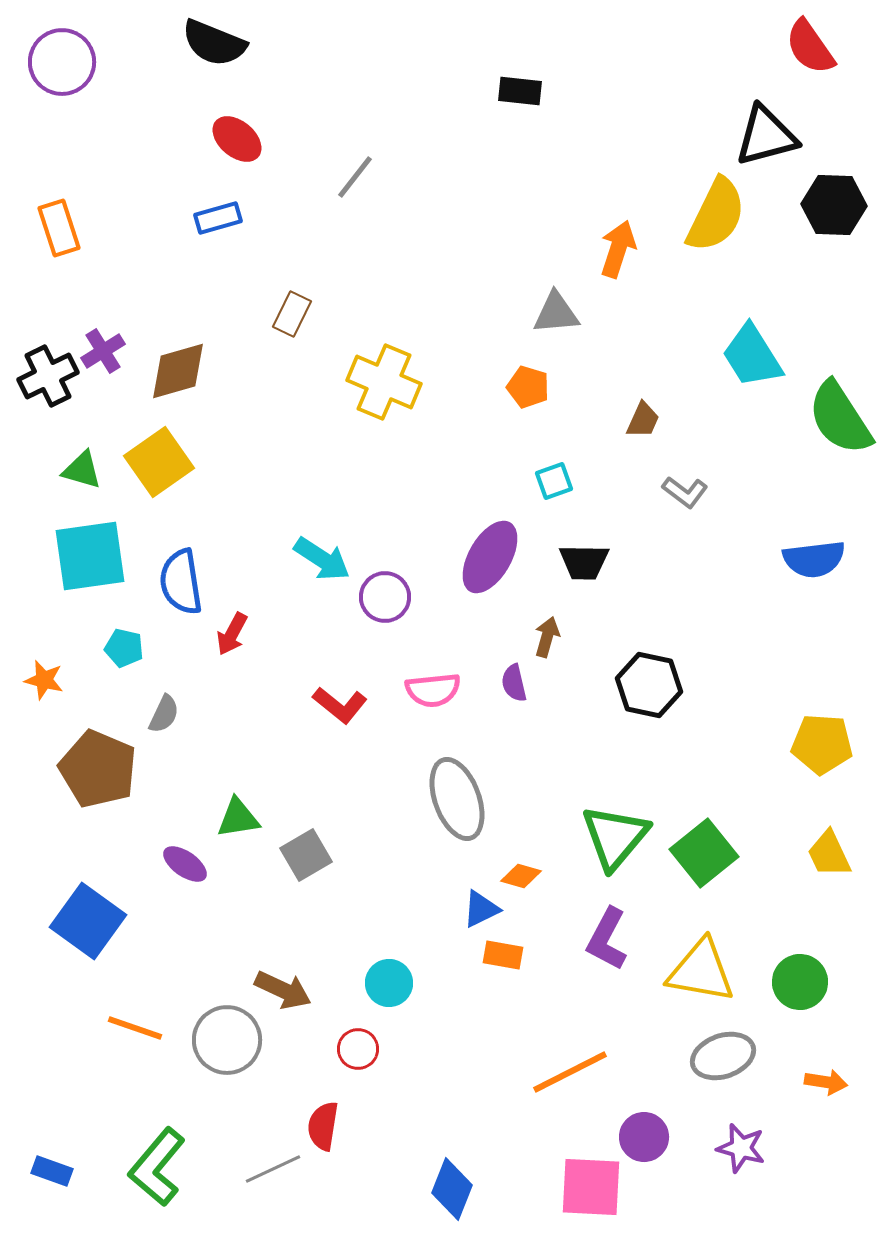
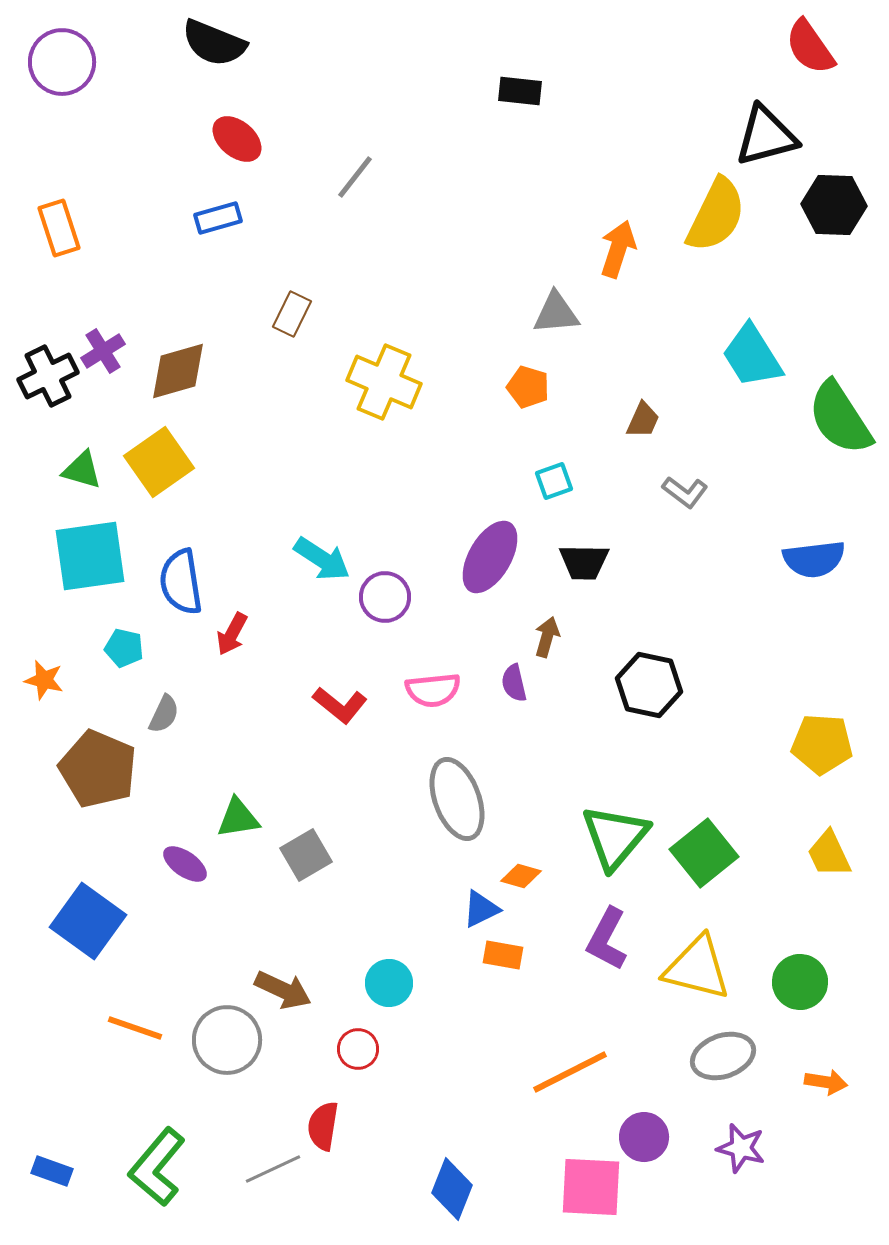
yellow triangle at (701, 971): moved 4 px left, 3 px up; rotated 4 degrees clockwise
